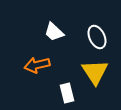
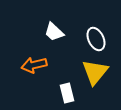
white ellipse: moved 1 px left, 2 px down
orange arrow: moved 3 px left
yellow triangle: rotated 12 degrees clockwise
